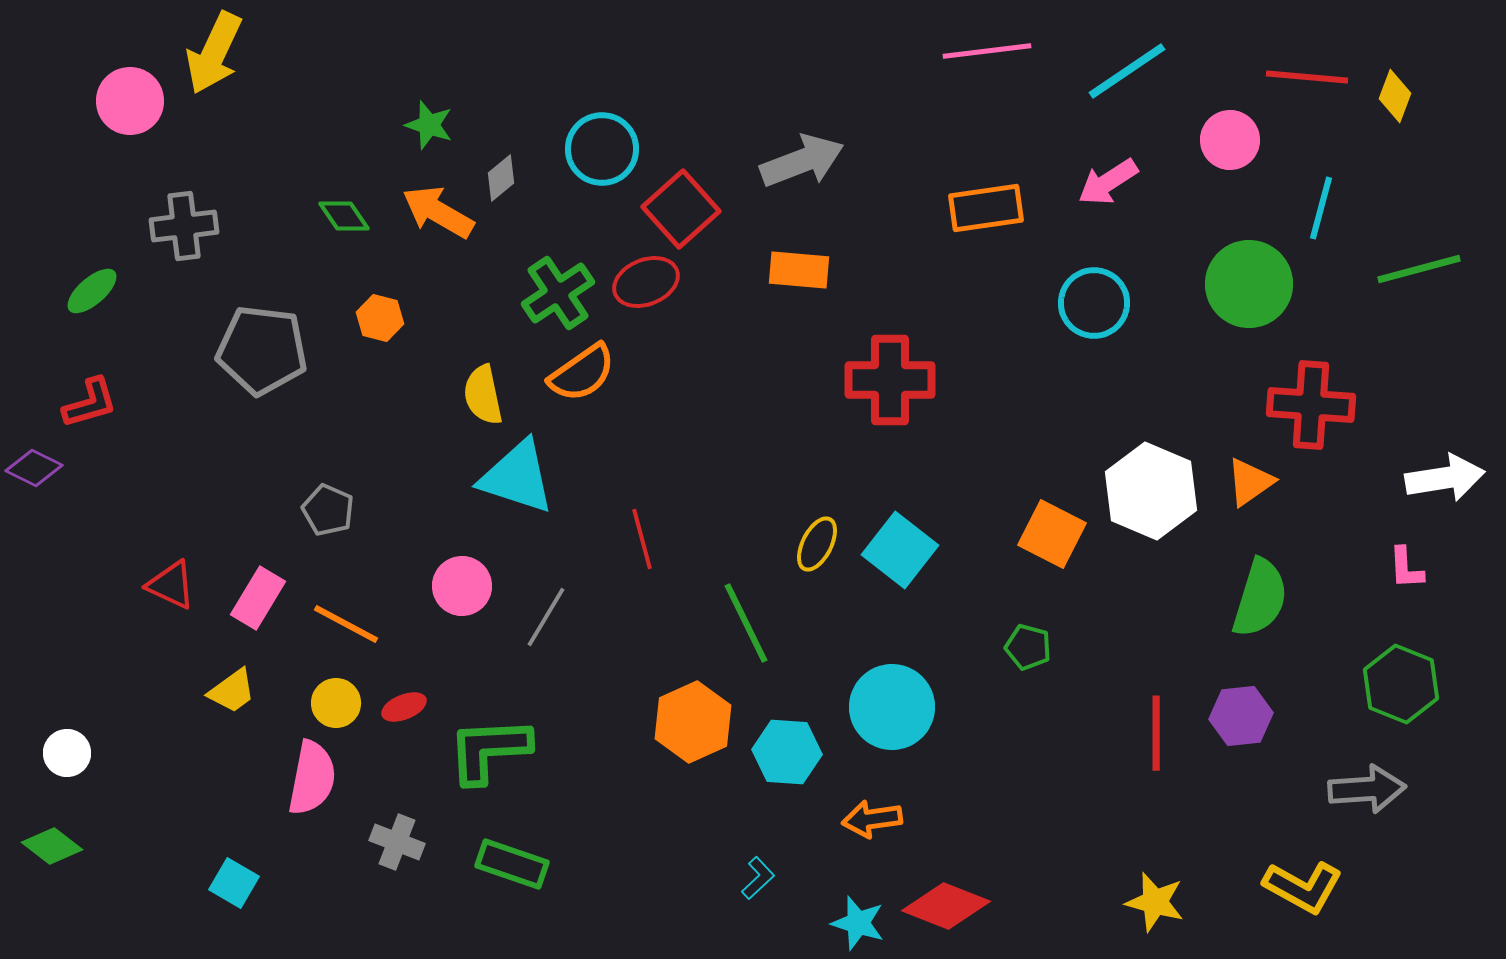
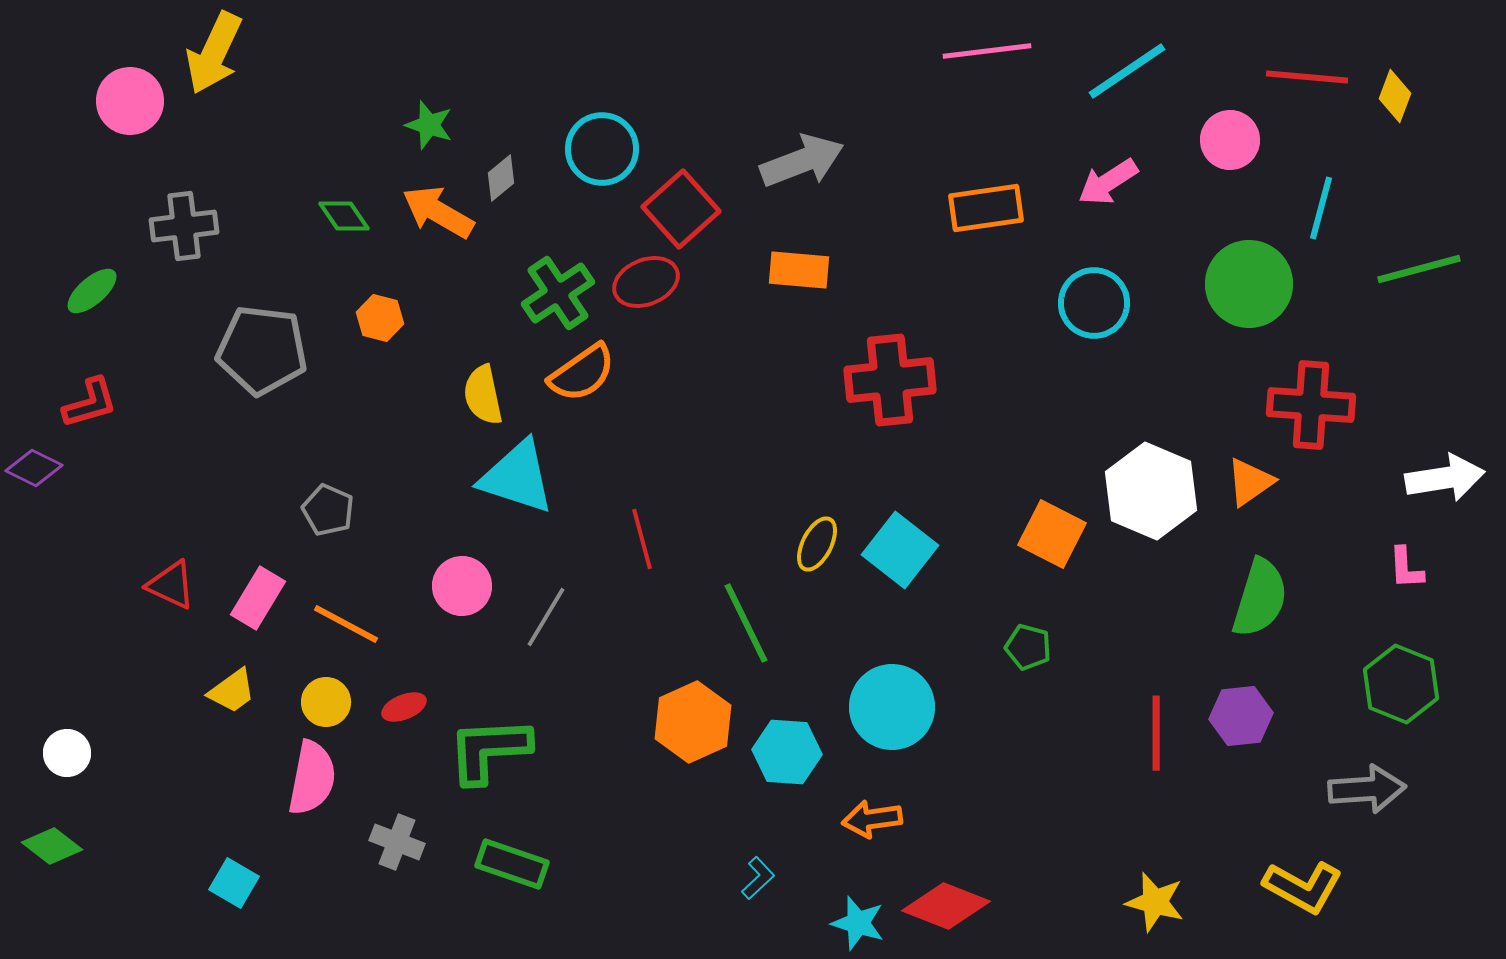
red cross at (890, 380): rotated 6 degrees counterclockwise
yellow circle at (336, 703): moved 10 px left, 1 px up
